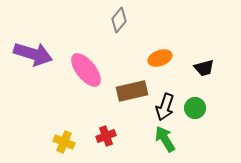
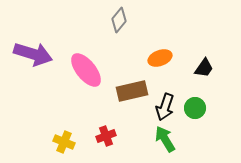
black trapezoid: rotated 40 degrees counterclockwise
